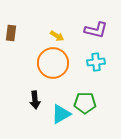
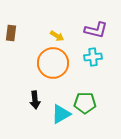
cyan cross: moved 3 px left, 5 px up
